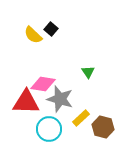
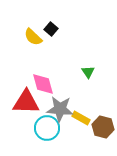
yellow semicircle: moved 2 px down
pink diamond: rotated 65 degrees clockwise
gray star: moved 10 px down; rotated 12 degrees counterclockwise
yellow rectangle: rotated 72 degrees clockwise
cyan circle: moved 2 px left, 1 px up
